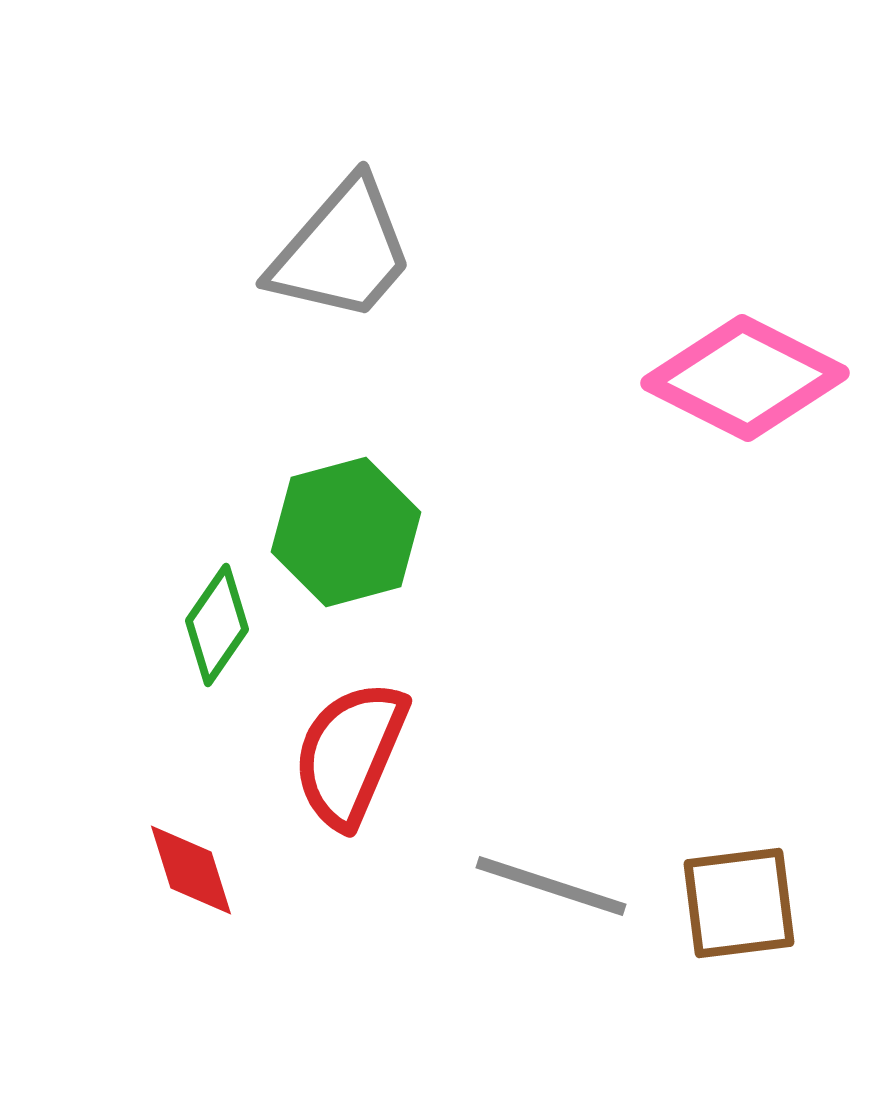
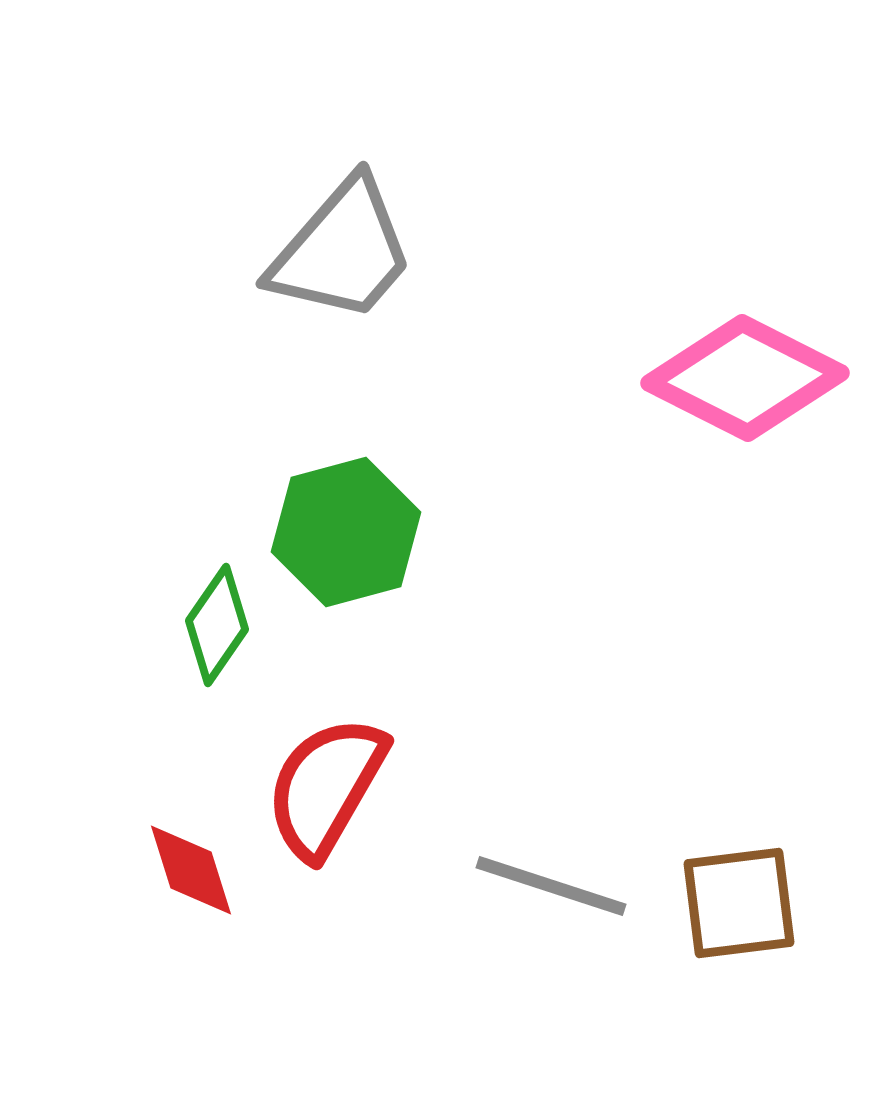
red semicircle: moved 24 px left, 33 px down; rotated 7 degrees clockwise
